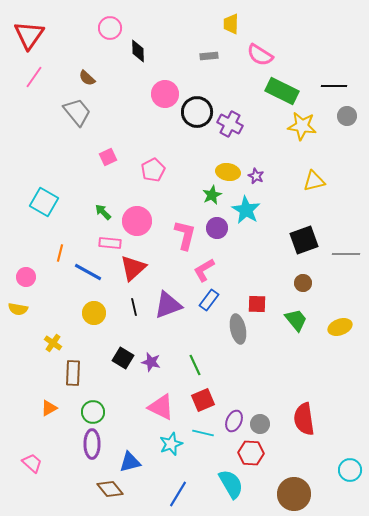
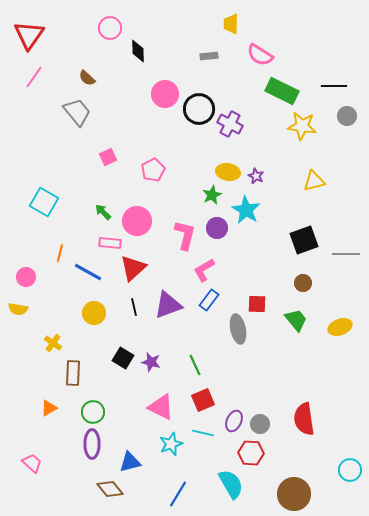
black circle at (197, 112): moved 2 px right, 3 px up
